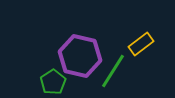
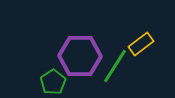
purple hexagon: rotated 12 degrees counterclockwise
green line: moved 2 px right, 5 px up
